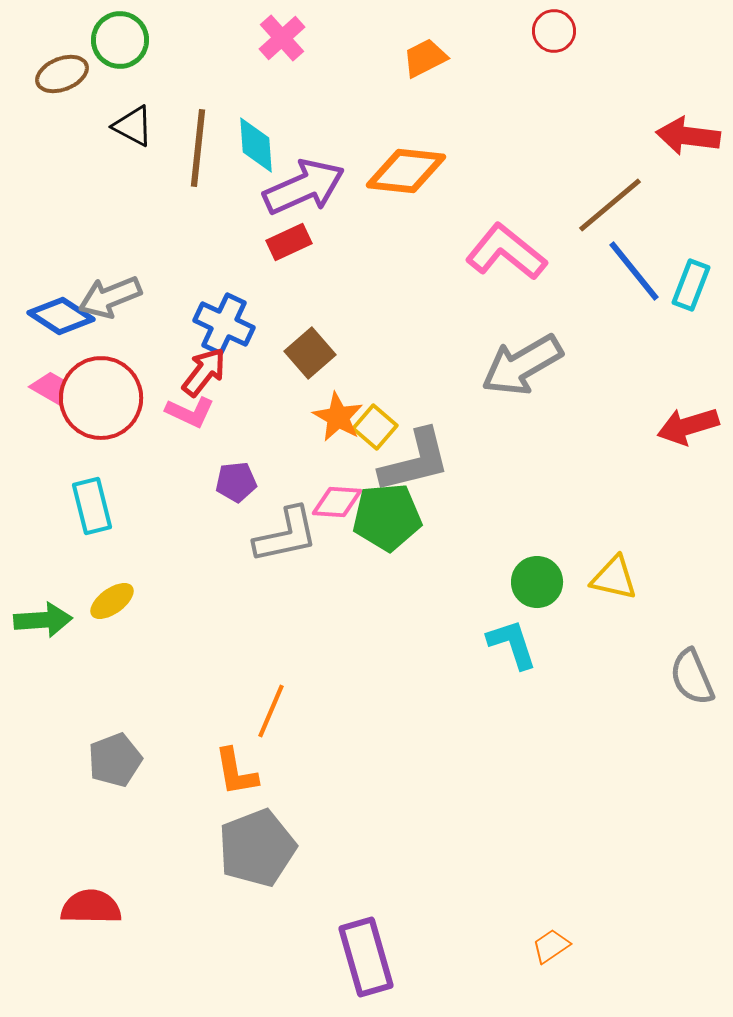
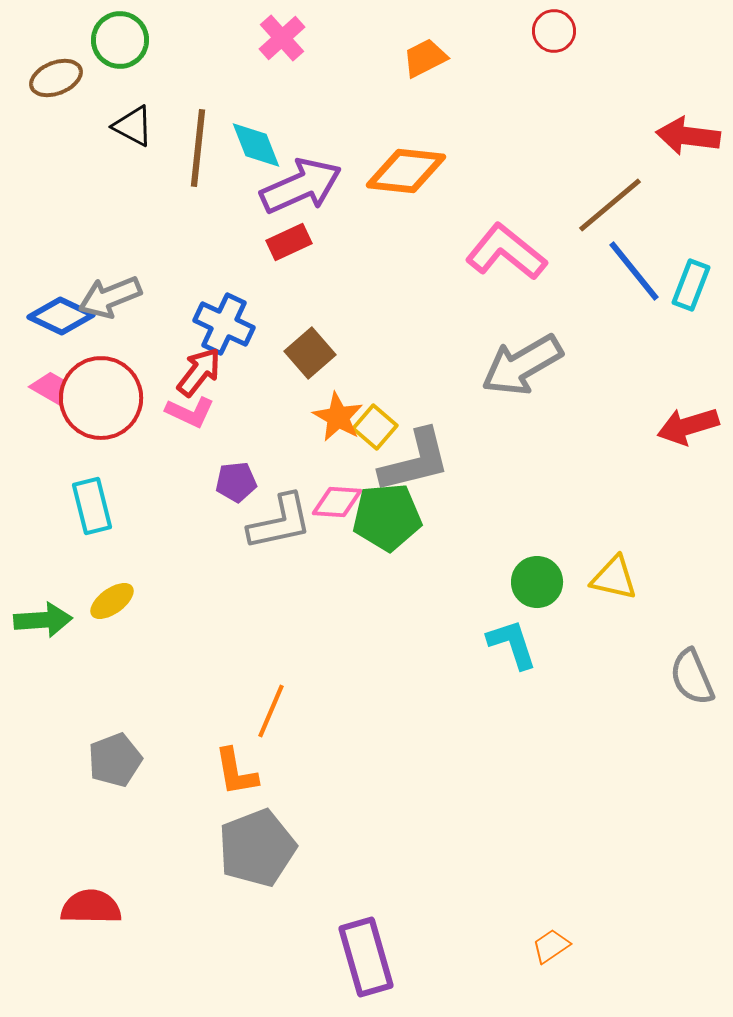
brown ellipse at (62, 74): moved 6 px left, 4 px down
cyan diamond at (256, 145): rotated 18 degrees counterclockwise
purple arrow at (304, 187): moved 3 px left, 1 px up
blue diamond at (61, 316): rotated 8 degrees counterclockwise
red arrow at (204, 372): moved 5 px left
gray L-shape at (286, 535): moved 6 px left, 13 px up
